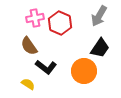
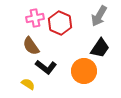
brown semicircle: moved 2 px right
